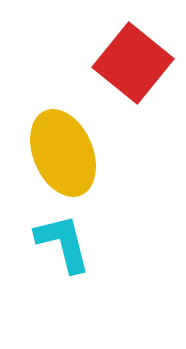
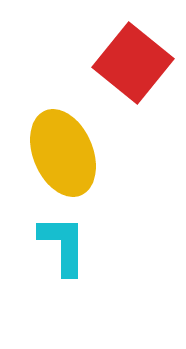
cyan L-shape: moved 2 px down; rotated 14 degrees clockwise
